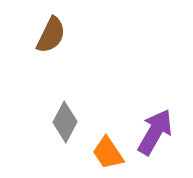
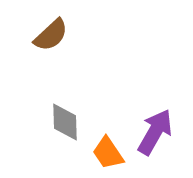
brown semicircle: rotated 21 degrees clockwise
gray diamond: rotated 30 degrees counterclockwise
